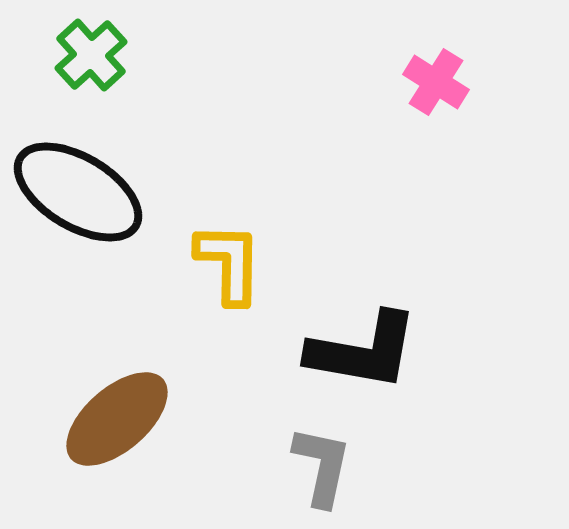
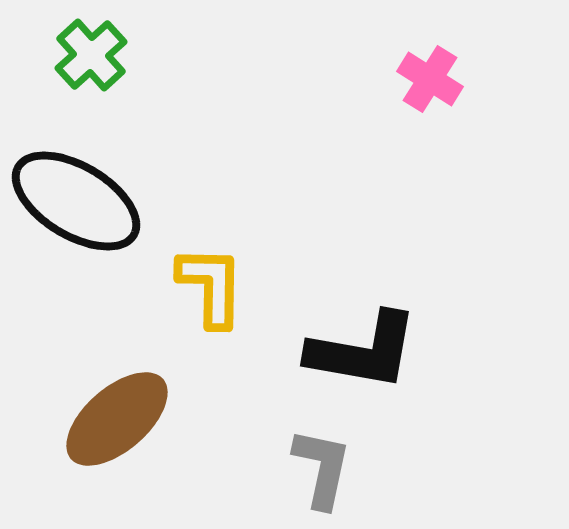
pink cross: moved 6 px left, 3 px up
black ellipse: moved 2 px left, 9 px down
yellow L-shape: moved 18 px left, 23 px down
gray L-shape: moved 2 px down
